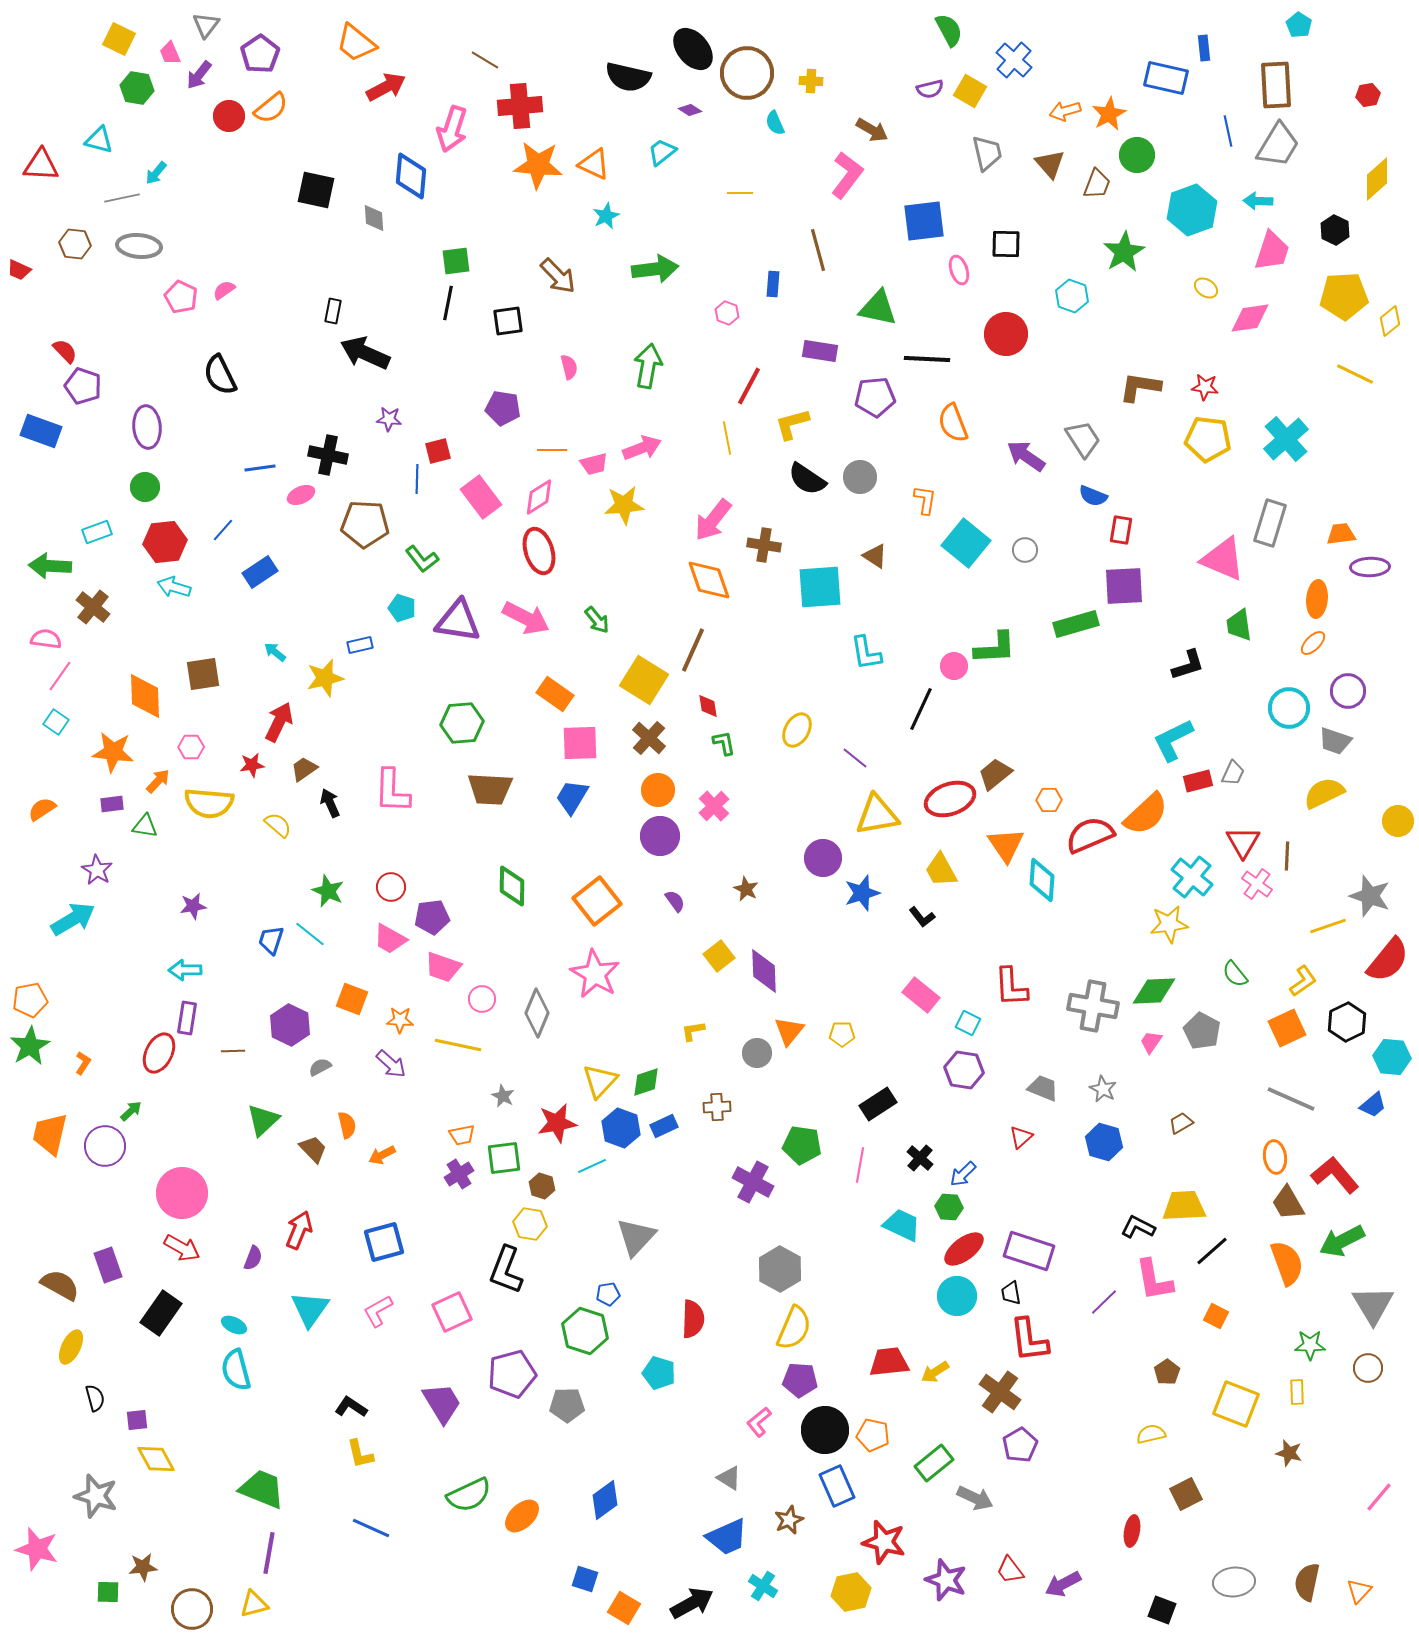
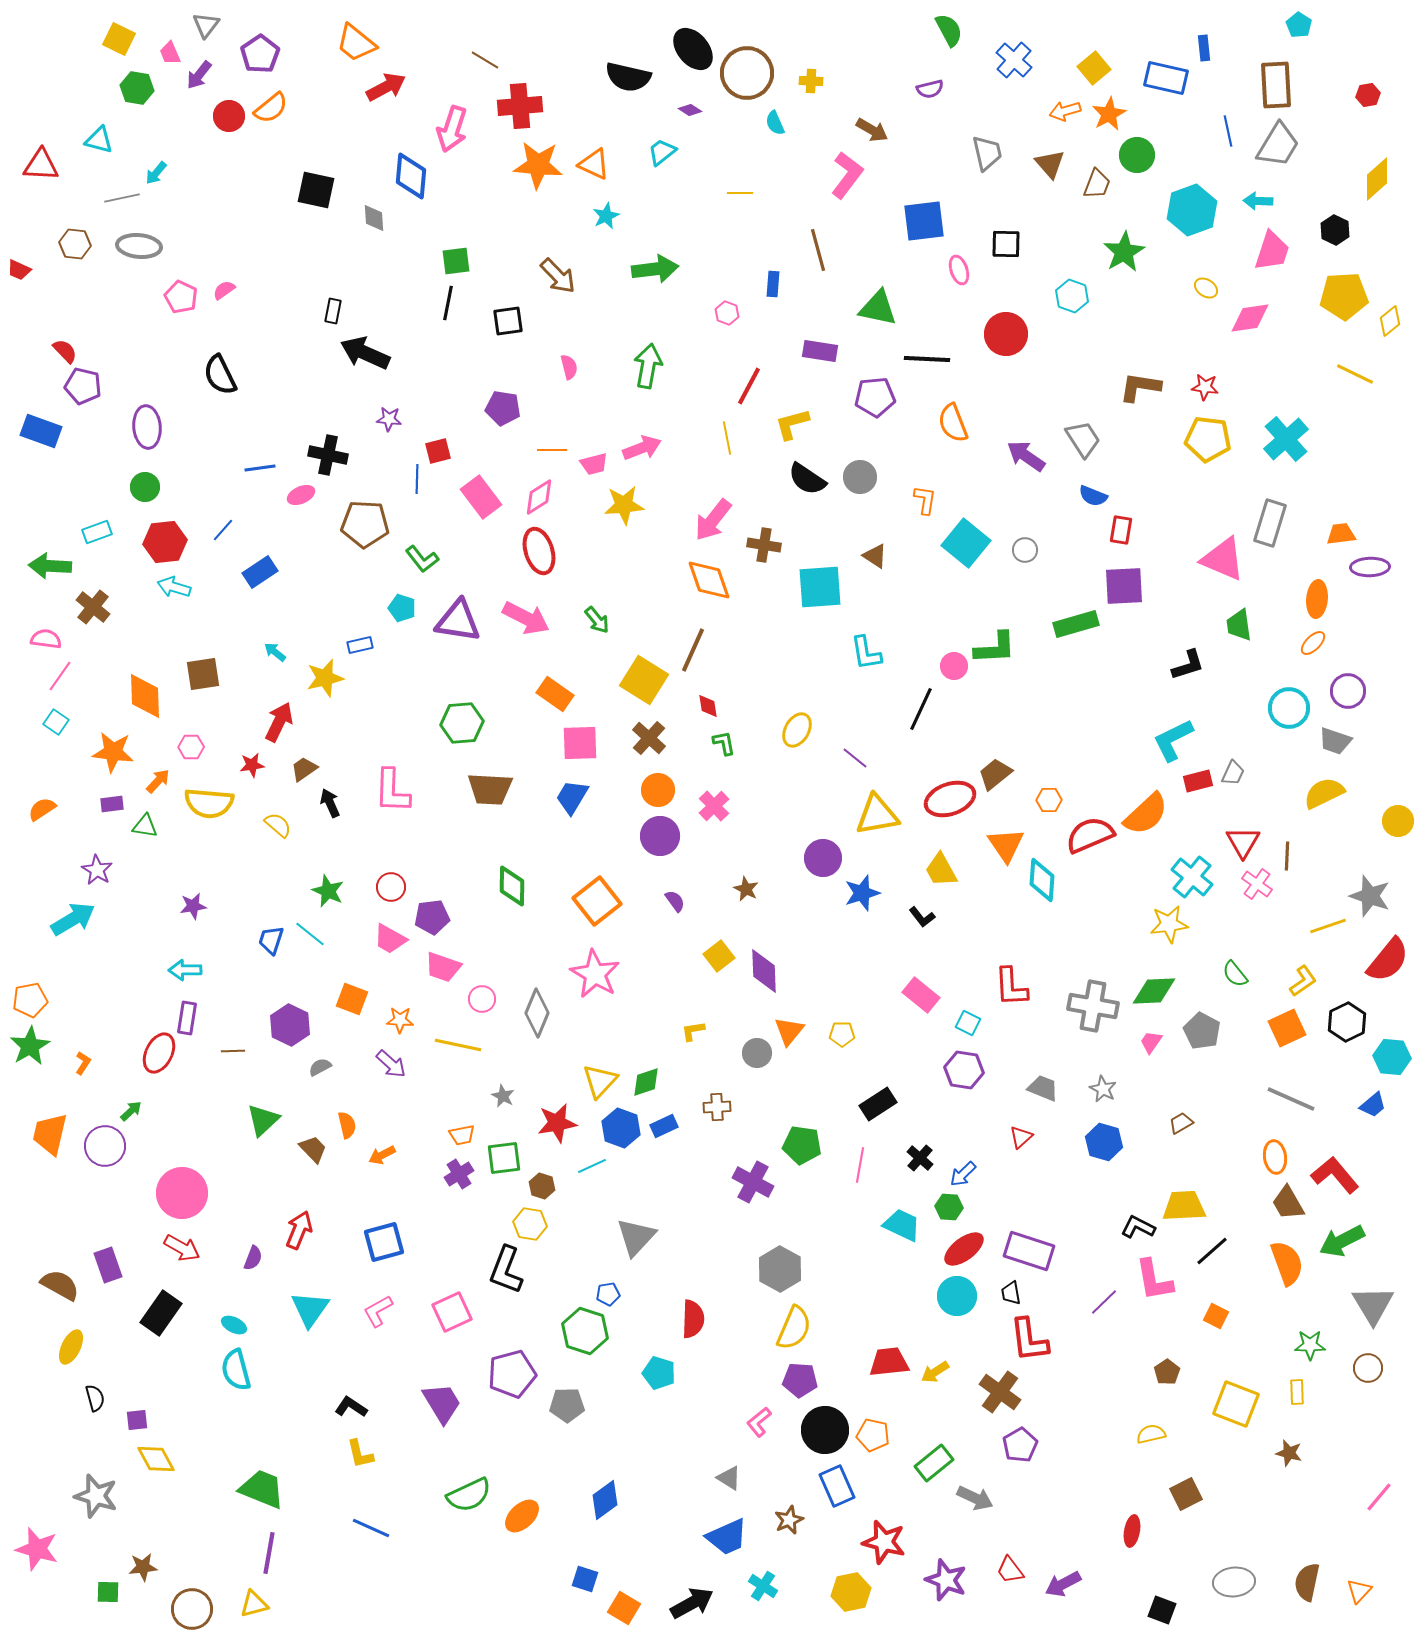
yellow square at (970, 91): moved 124 px right, 23 px up; rotated 20 degrees clockwise
purple pentagon at (83, 386): rotated 6 degrees counterclockwise
